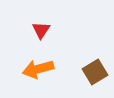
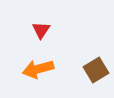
brown square: moved 1 px right, 2 px up
